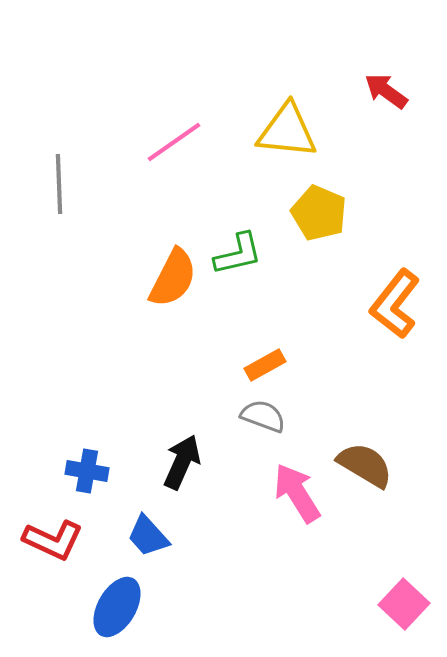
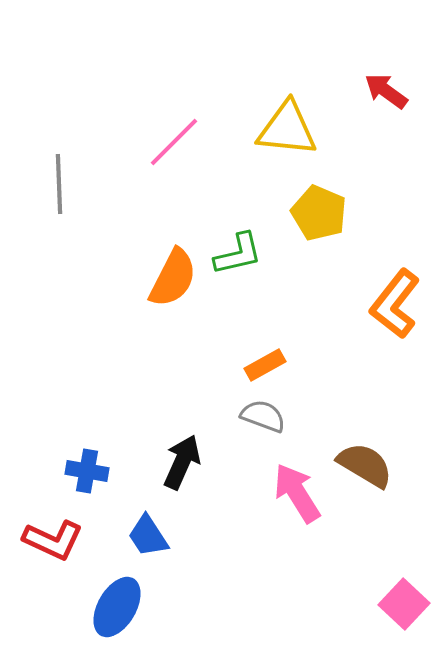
yellow triangle: moved 2 px up
pink line: rotated 10 degrees counterclockwise
blue trapezoid: rotated 9 degrees clockwise
